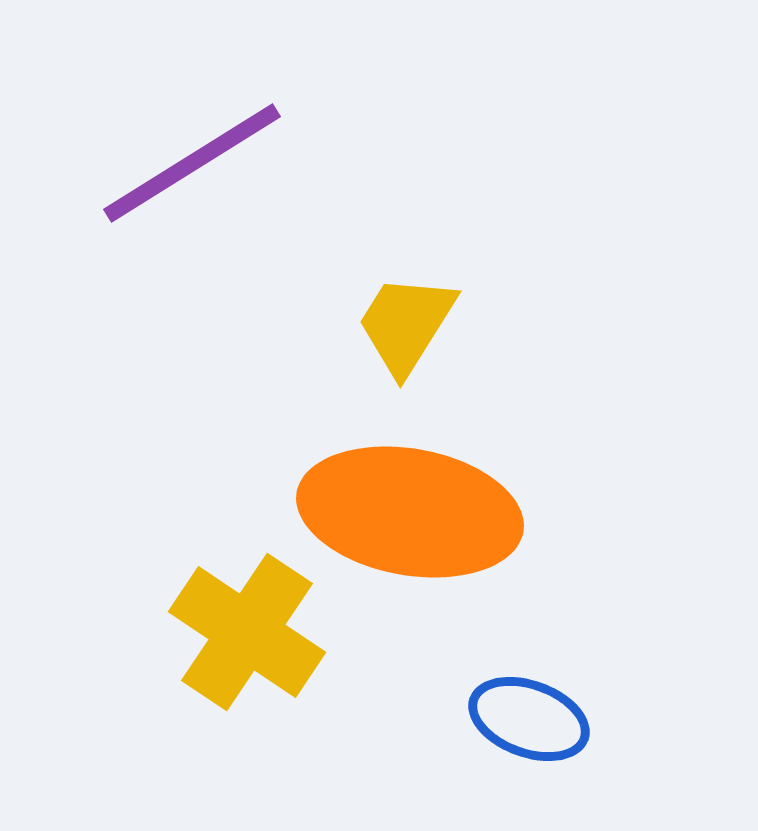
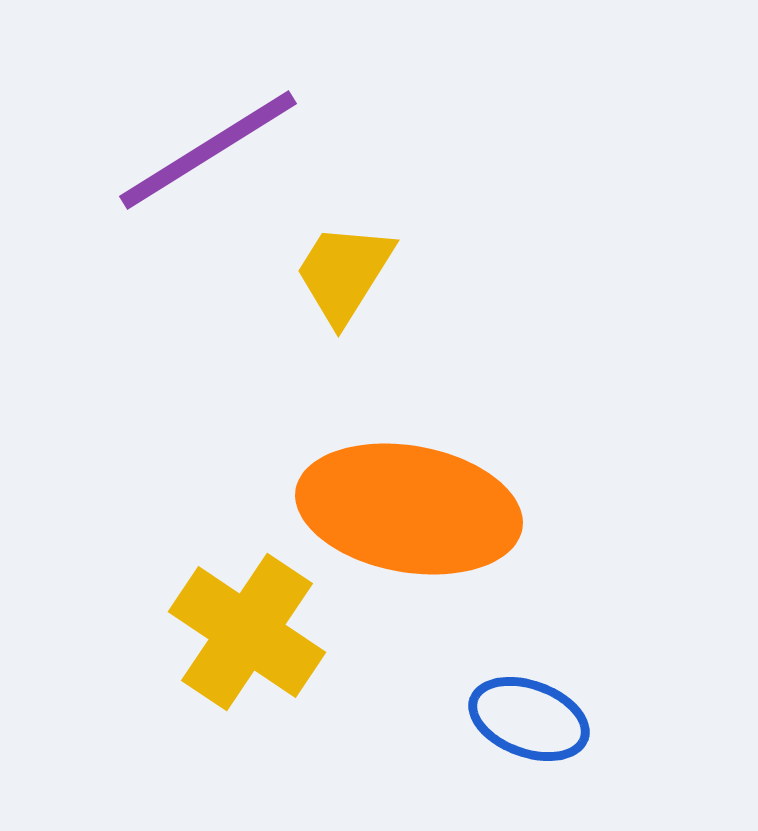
purple line: moved 16 px right, 13 px up
yellow trapezoid: moved 62 px left, 51 px up
orange ellipse: moved 1 px left, 3 px up
